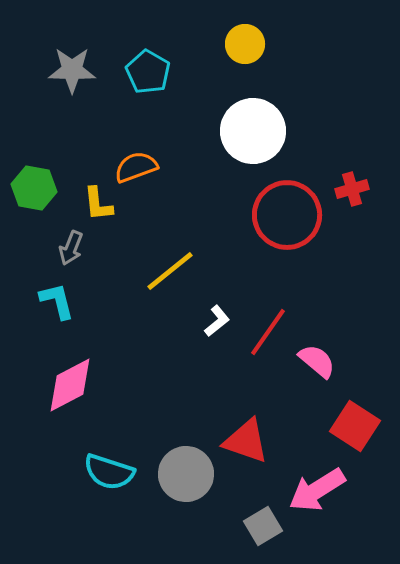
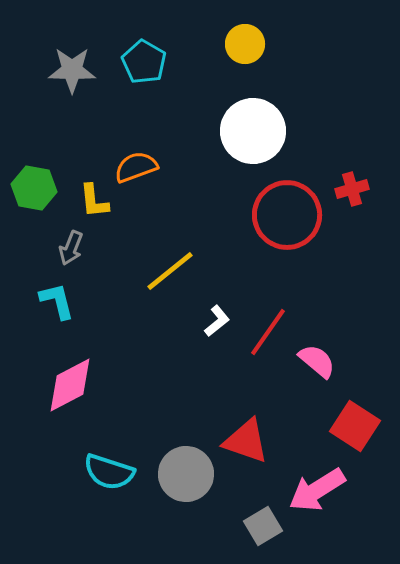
cyan pentagon: moved 4 px left, 10 px up
yellow L-shape: moved 4 px left, 3 px up
